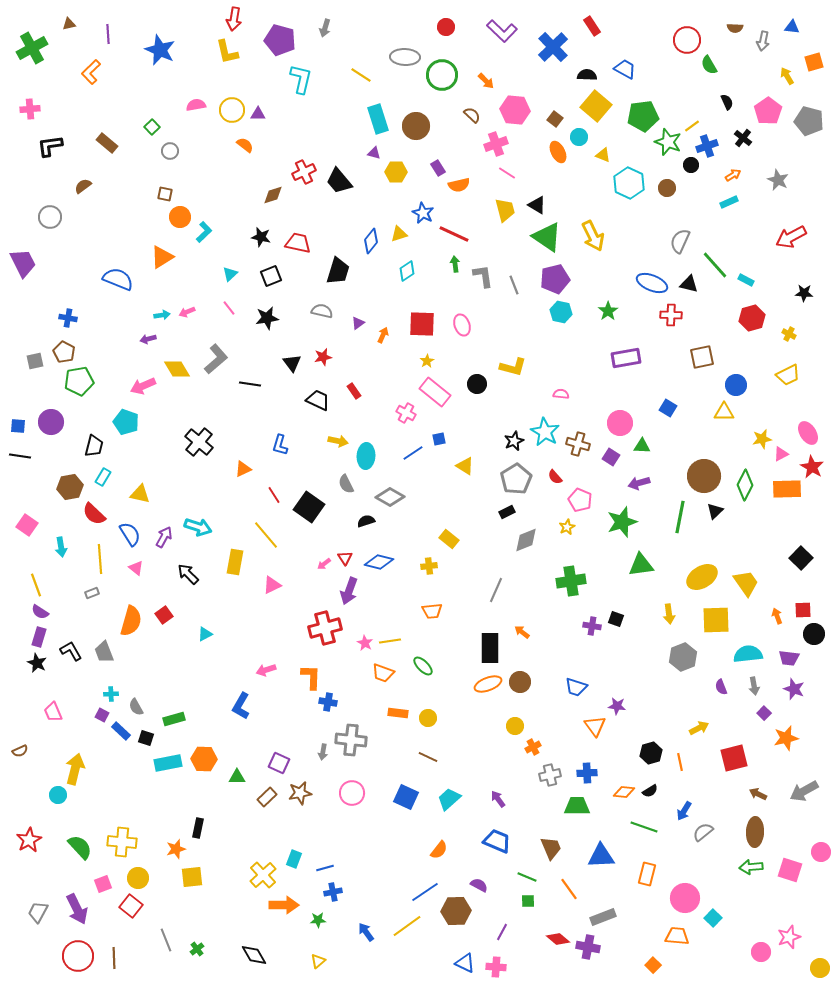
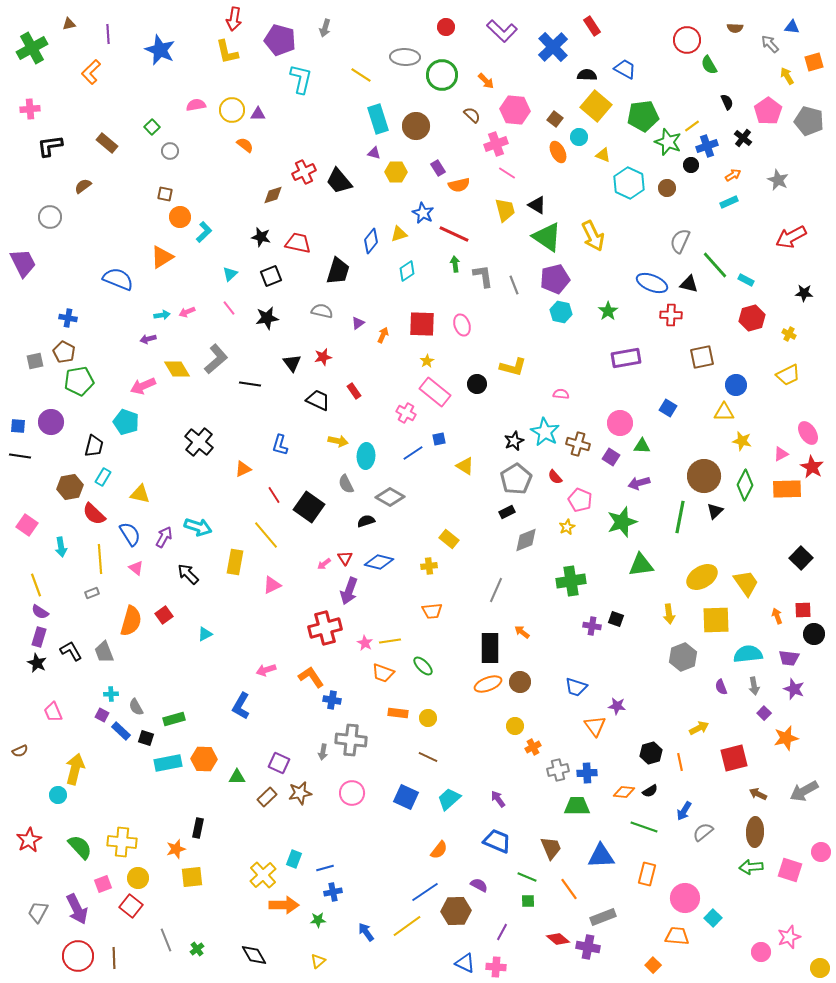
gray arrow at (763, 41): moved 7 px right, 3 px down; rotated 126 degrees clockwise
yellow star at (762, 439): moved 20 px left, 2 px down; rotated 24 degrees clockwise
orange L-shape at (311, 677): rotated 36 degrees counterclockwise
blue cross at (328, 702): moved 4 px right, 2 px up
gray cross at (550, 775): moved 8 px right, 5 px up
